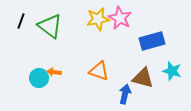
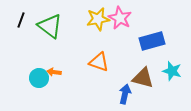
black line: moved 1 px up
orange triangle: moved 9 px up
